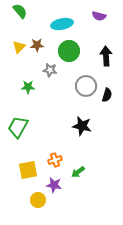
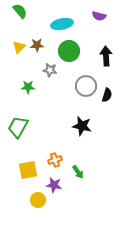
green arrow: rotated 88 degrees counterclockwise
